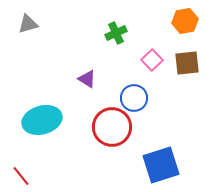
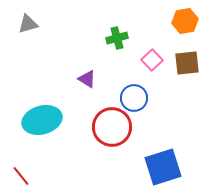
green cross: moved 1 px right, 5 px down; rotated 10 degrees clockwise
blue square: moved 2 px right, 2 px down
